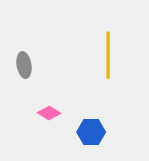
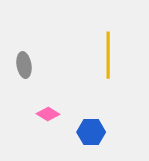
pink diamond: moved 1 px left, 1 px down
